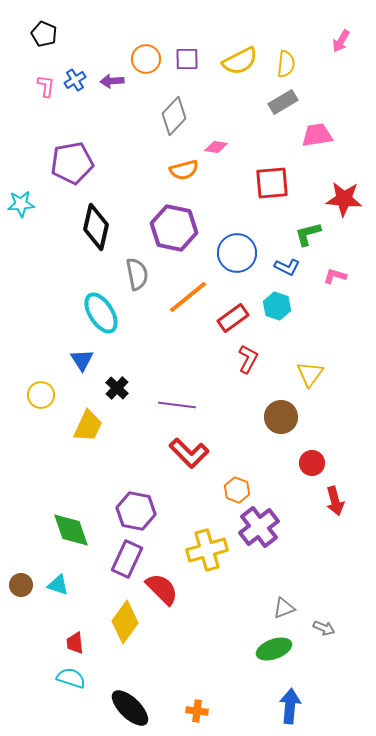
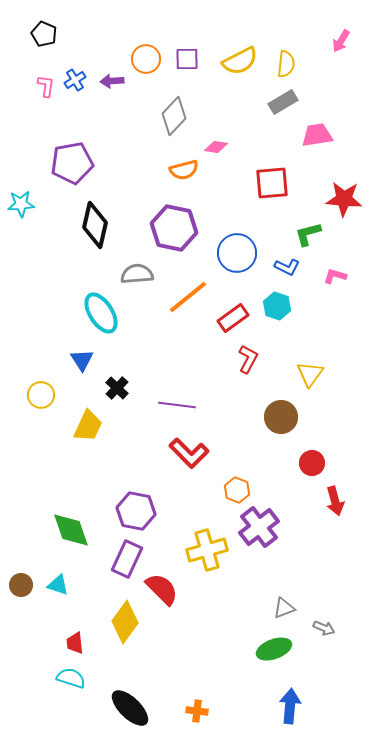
black diamond at (96, 227): moved 1 px left, 2 px up
gray semicircle at (137, 274): rotated 84 degrees counterclockwise
